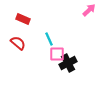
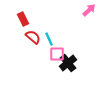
red rectangle: rotated 40 degrees clockwise
red semicircle: moved 15 px right, 6 px up
black cross: rotated 12 degrees counterclockwise
